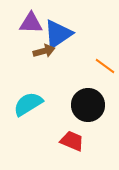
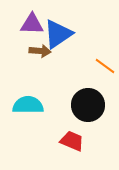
purple triangle: moved 1 px right, 1 px down
brown arrow: moved 4 px left; rotated 20 degrees clockwise
cyan semicircle: moved 1 px down; rotated 32 degrees clockwise
